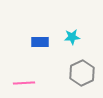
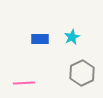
cyan star: rotated 21 degrees counterclockwise
blue rectangle: moved 3 px up
